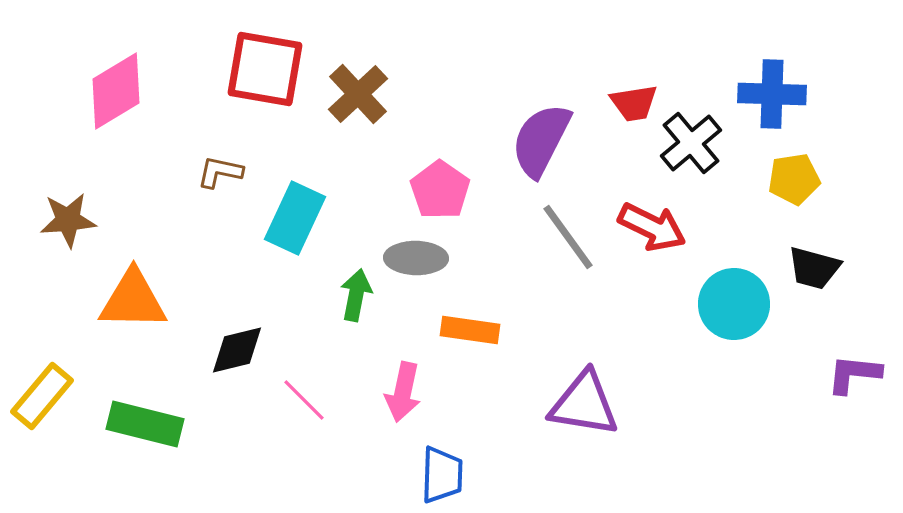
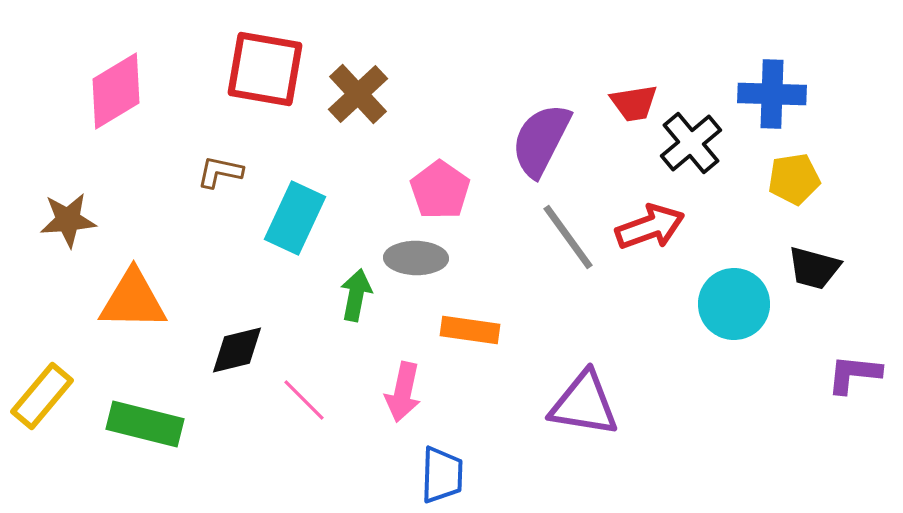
red arrow: moved 2 px left; rotated 46 degrees counterclockwise
